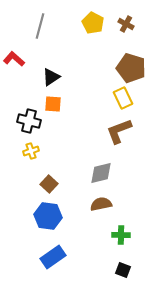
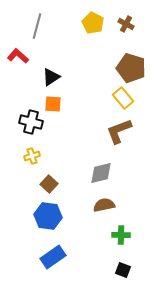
gray line: moved 3 px left
red L-shape: moved 4 px right, 3 px up
yellow rectangle: rotated 15 degrees counterclockwise
black cross: moved 2 px right, 1 px down
yellow cross: moved 1 px right, 5 px down
brown semicircle: moved 3 px right, 1 px down
